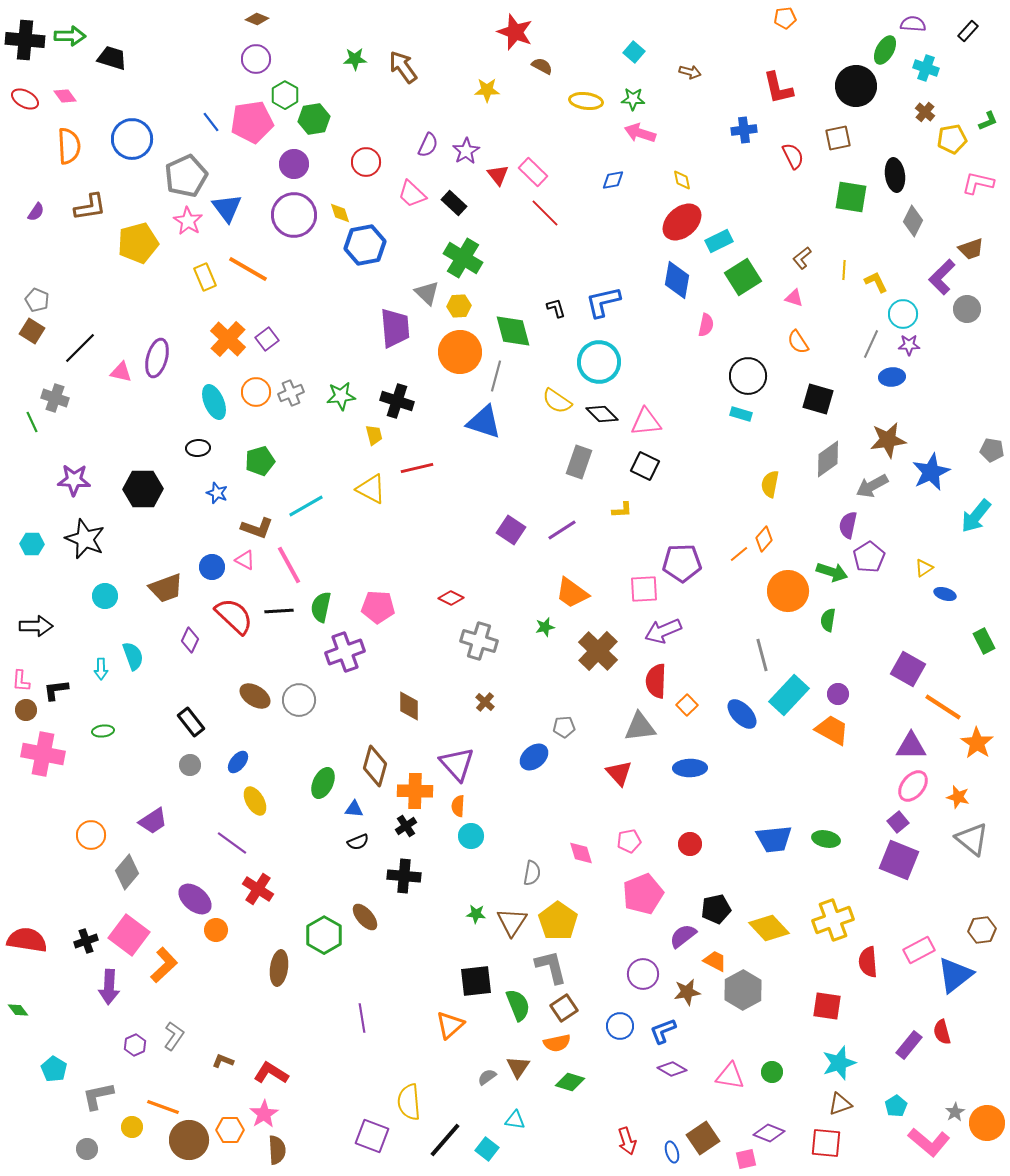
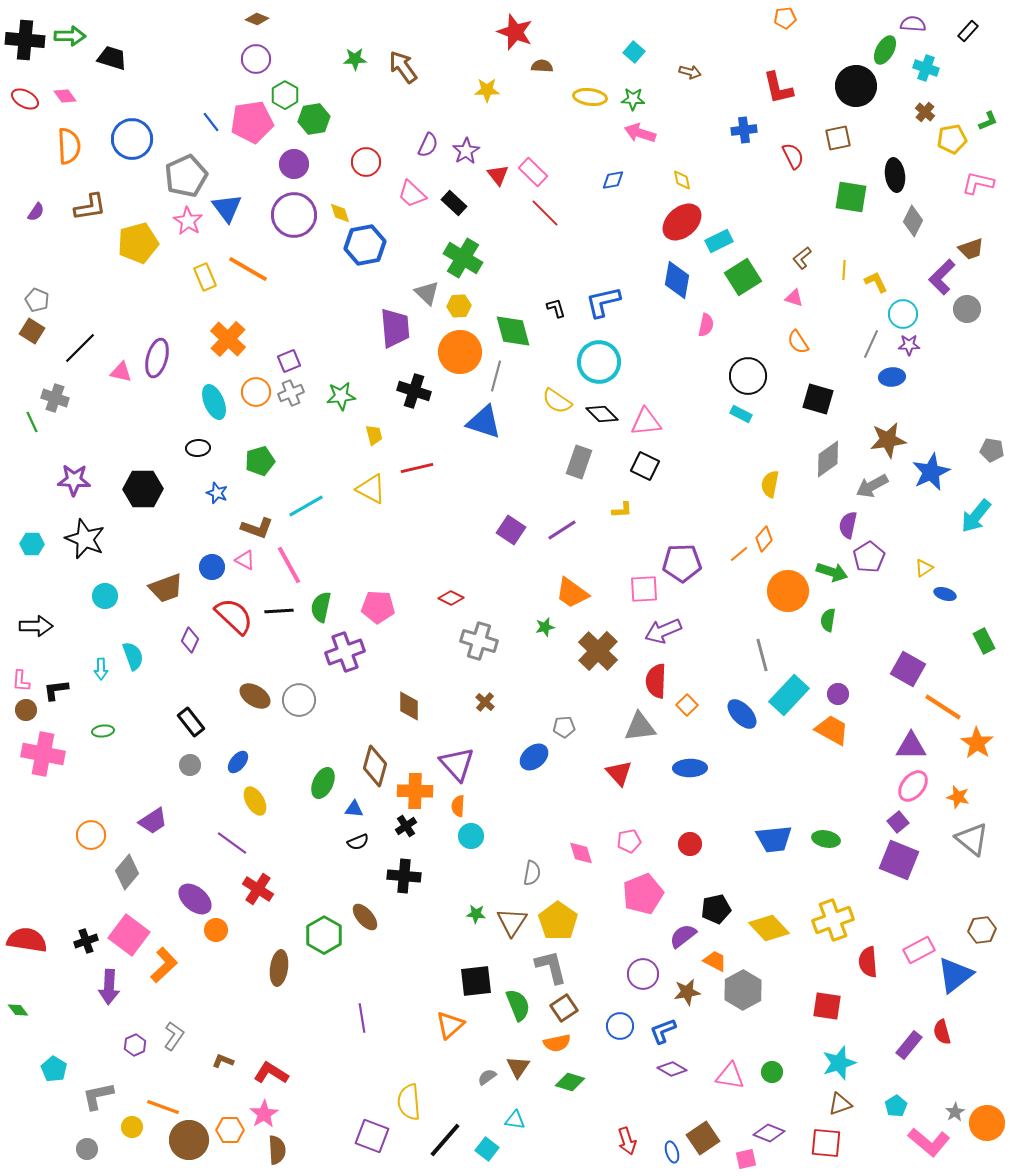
brown semicircle at (542, 66): rotated 25 degrees counterclockwise
yellow ellipse at (586, 101): moved 4 px right, 4 px up
purple square at (267, 339): moved 22 px right, 22 px down; rotated 15 degrees clockwise
black cross at (397, 401): moved 17 px right, 10 px up
cyan rectangle at (741, 414): rotated 10 degrees clockwise
